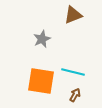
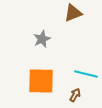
brown triangle: moved 2 px up
cyan line: moved 13 px right, 2 px down
orange square: rotated 8 degrees counterclockwise
